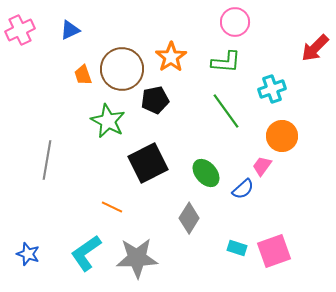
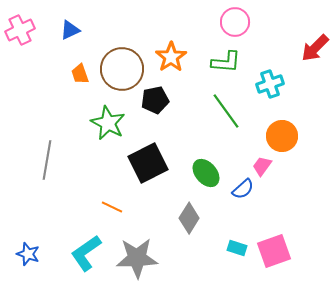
orange trapezoid: moved 3 px left, 1 px up
cyan cross: moved 2 px left, 5 px up
green star: moved 2 px down
